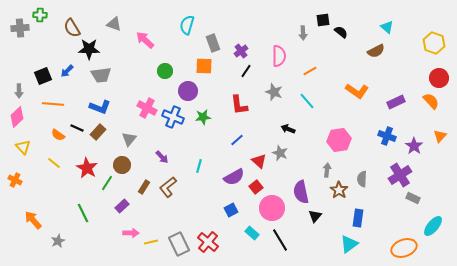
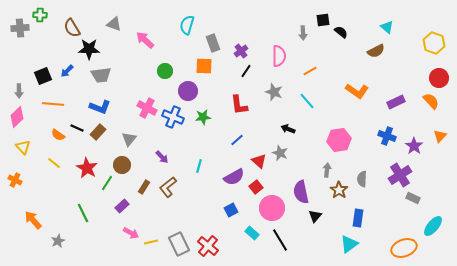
pink arrow at (131, 233): rotated 28 degrees clockwise
red cross at (208, 242): moved 4 px down
